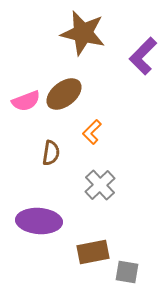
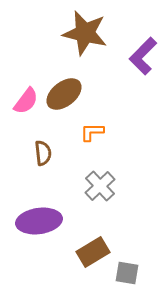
brown star: moved 2 px right
pink semicircle: rotated 32 degrees counterclockwise
orange L-shape: rotated 45 degrees clockwise
brown semicircle: moved 8 px left; rotated 15 degrees counterclockwise
gray cross: moved 1 px down
purple ellipse: rotated 12 degrees counterclockwise
brown rectangle: rotated 20 degrees counterclockwise
gray square: moved 1 px down
